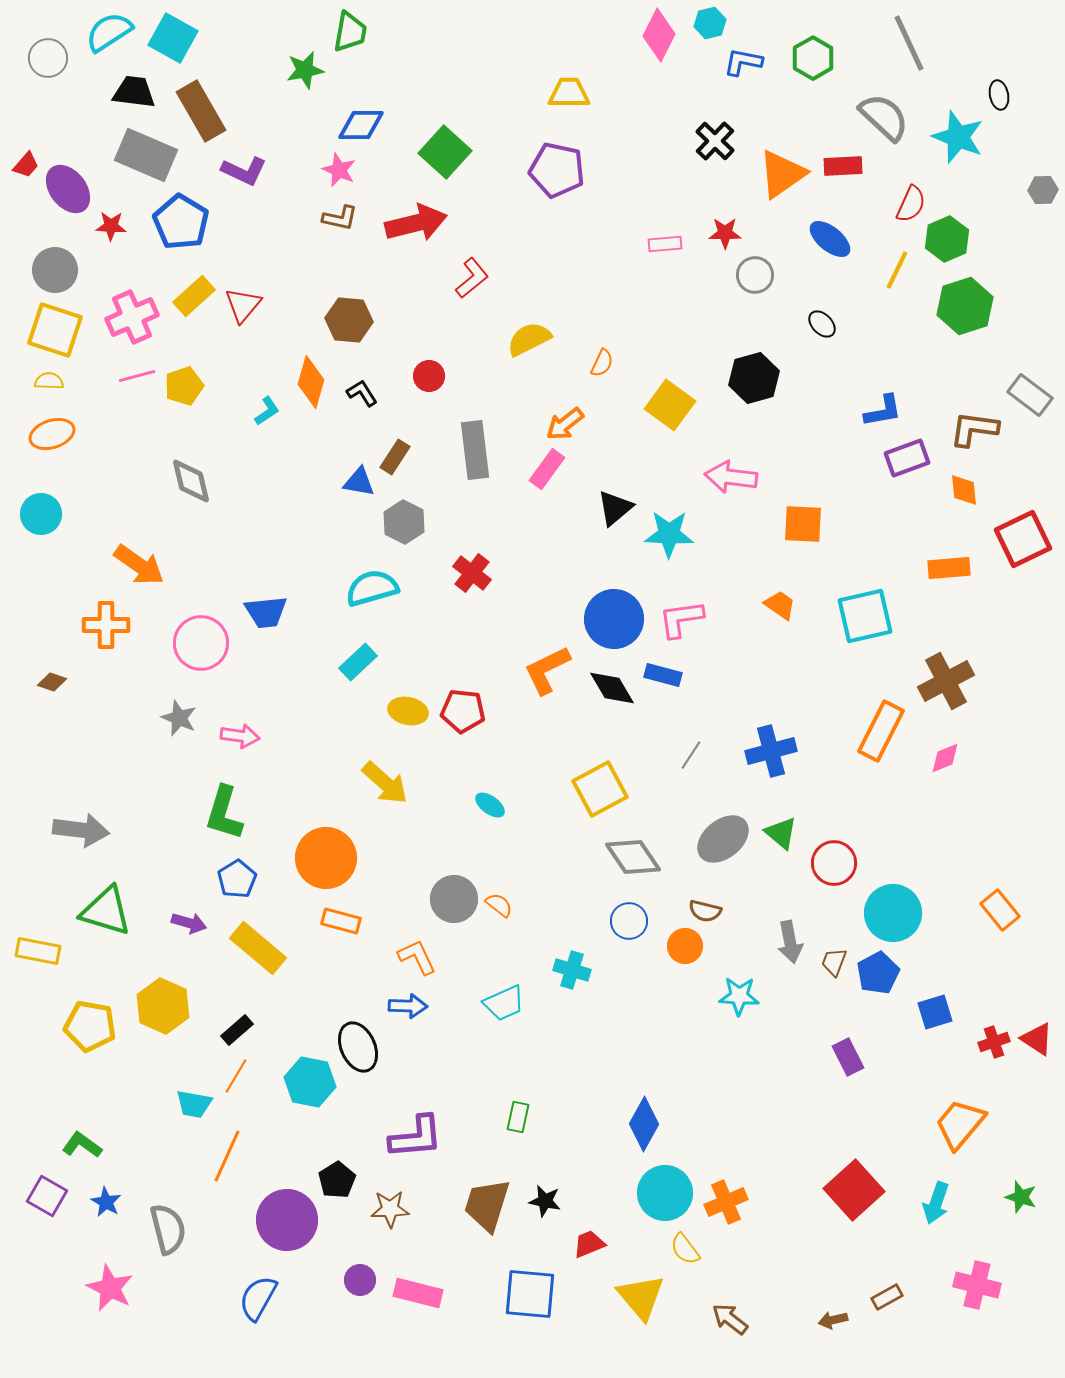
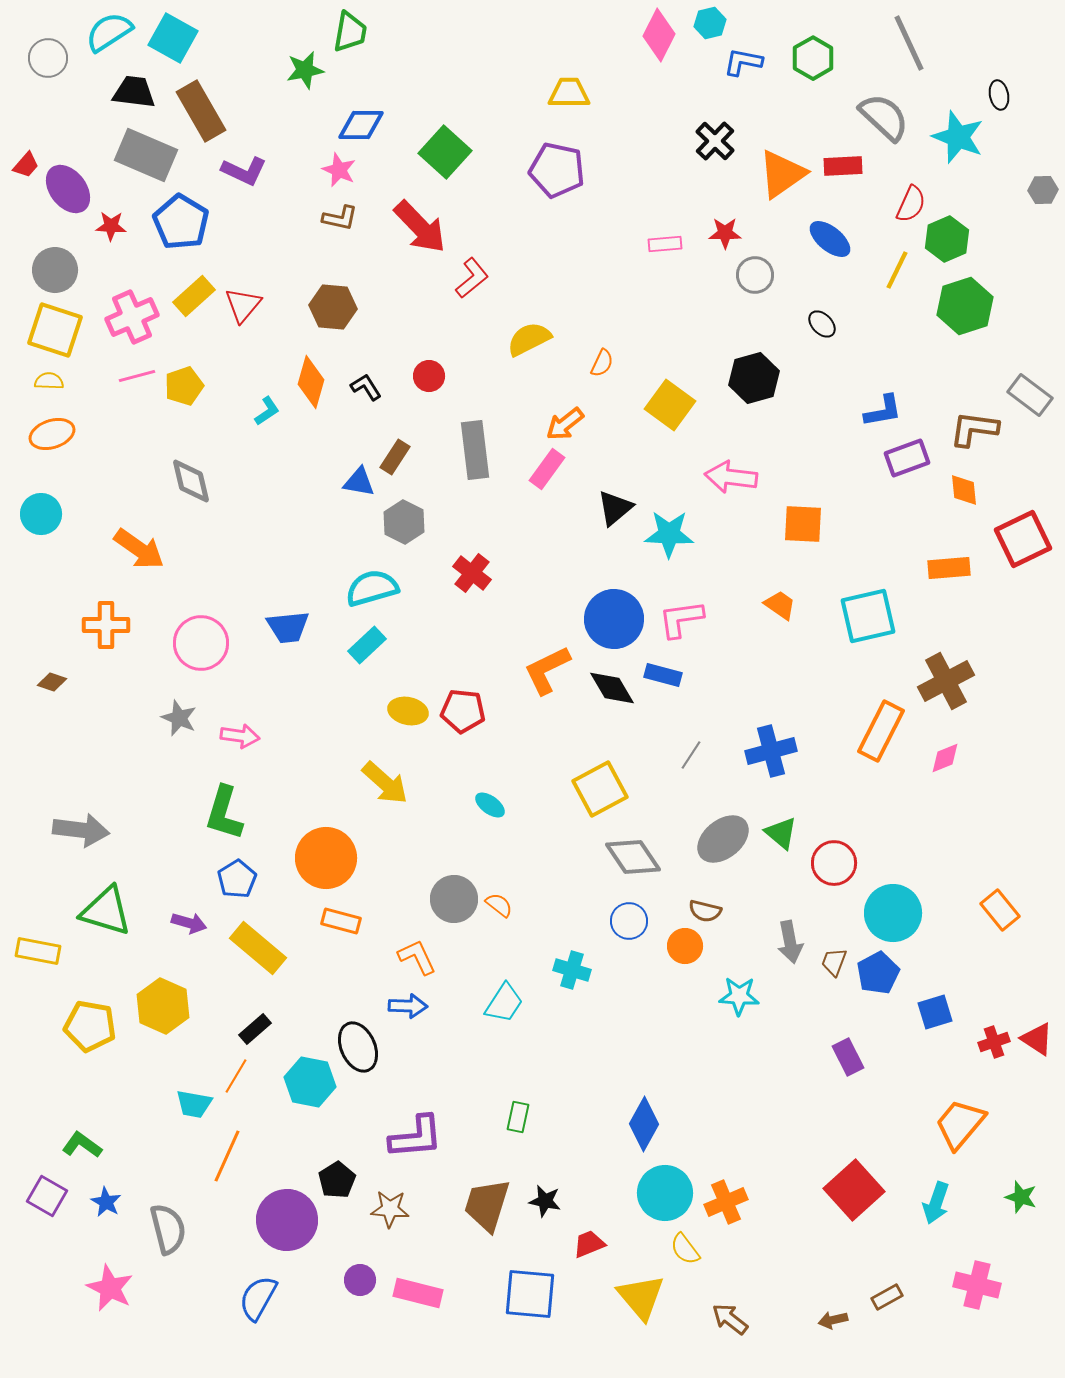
red arrow at (416, 223): moved 4 px right, 4 px down; rotated 60 degrees clockwise
brown hexagon at (349, 320): moved 16 px left, 13 px up
black L-shape at (362, 393): moved 4 px right, 6 px up
orange arrow at (139, 565): moved 16 px up
blue trapezoid at (266, 612): moved 22 px right, 15 px down
cyan square at (865, 616): moved 3 px right
cyan rectangle at (358, 662): moved 9 px right, 17 px up
cyan trapezoid at (504, 1003): rotated 33 degrees counterclockwise
black rectangle at (237, 1030): moved 18 px right, 1 px up
brown star at (390, 1209): rotated 6 degrees clockwise
